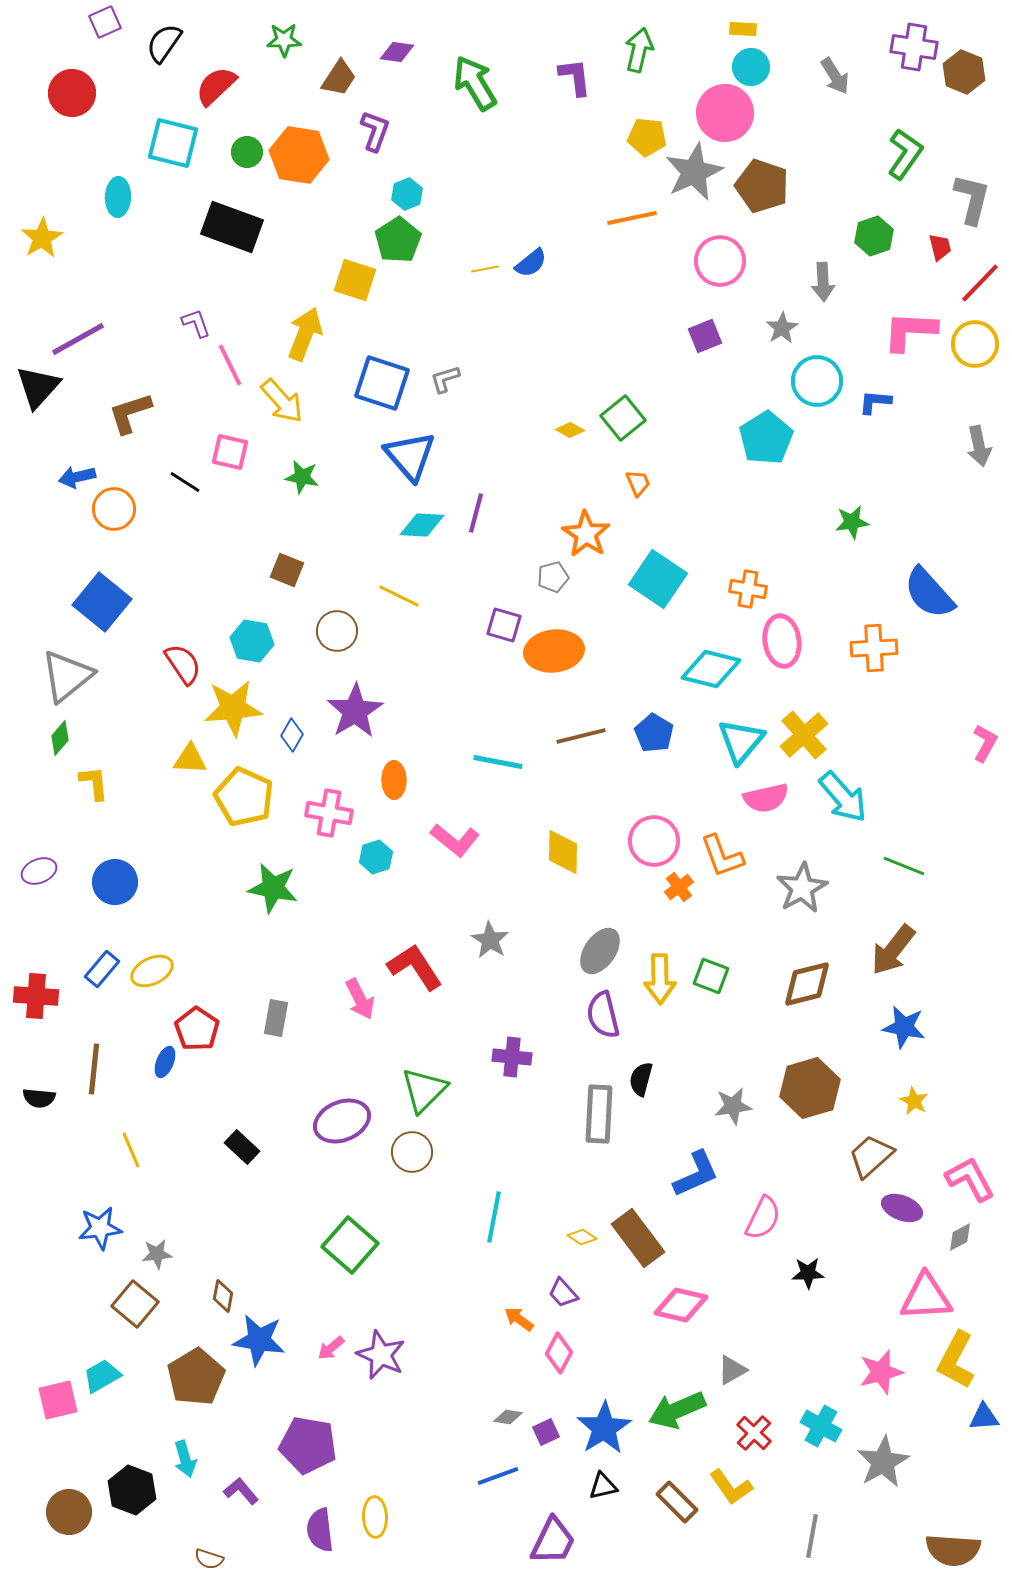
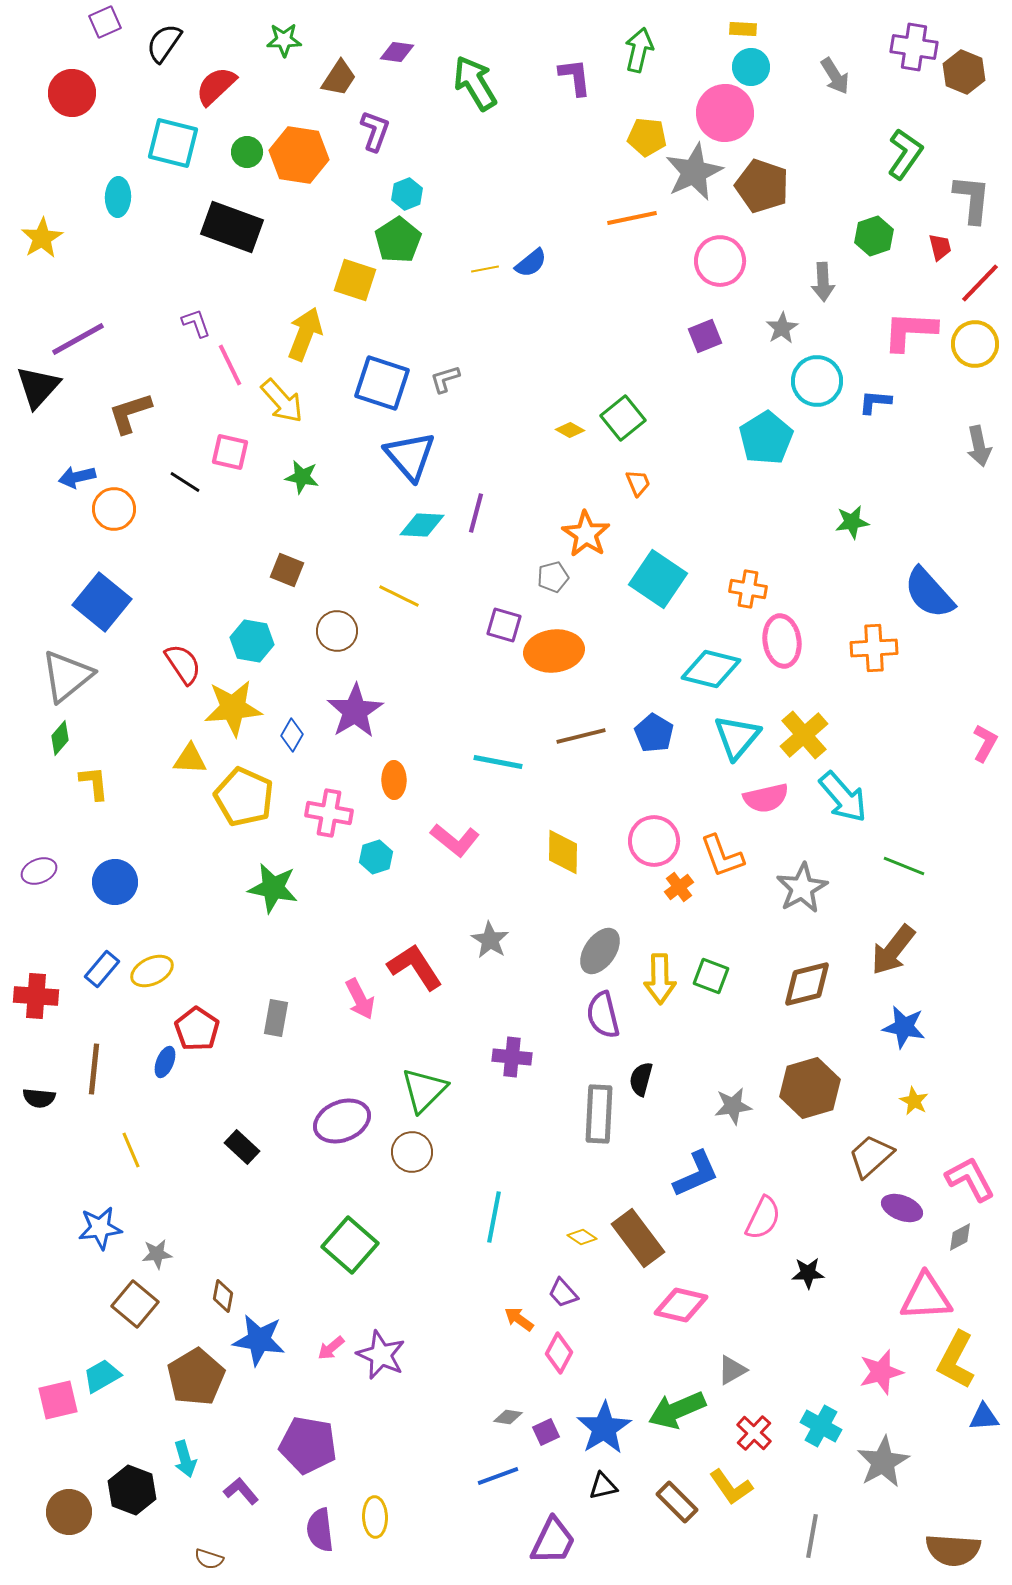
gray L-shape at (972, 199): rotated 8 degrees counterclockwise
cyan triangle at (741, 741): moved 4 px left, 4 px up
